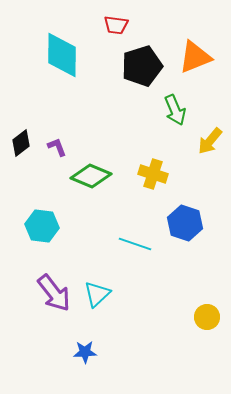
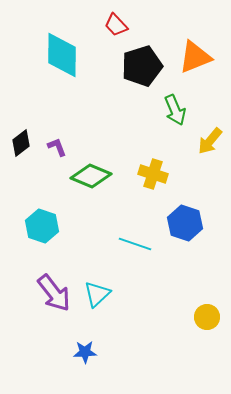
red trapezoid: rotated 40 degrees clockwise
cyan hexagon: rotated 12 degrees clockwise
